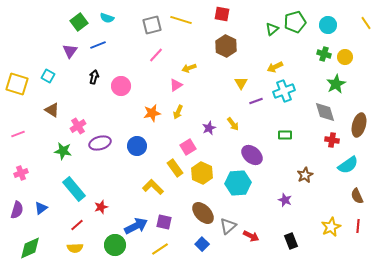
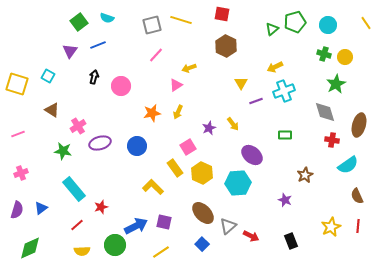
yellow semicircle at (75, 248): moved 7 px right, 3 px down
yellow line at (160, 249): moved 1 px right, 3 px down
